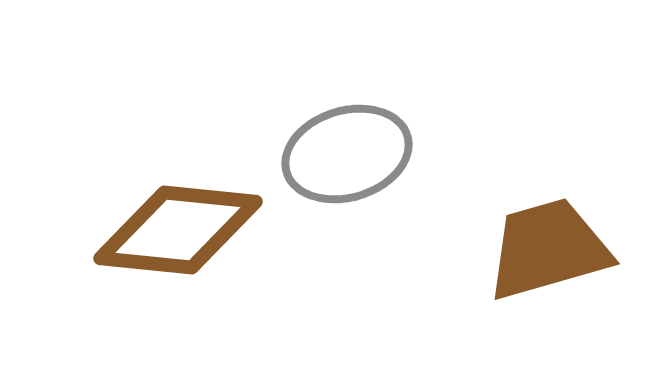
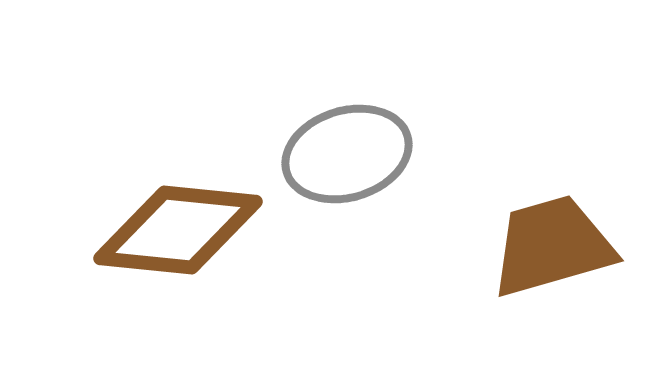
brown trapezoid: moved 4 px right, 3 px up
